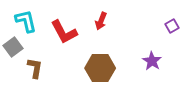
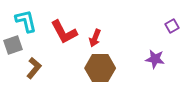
red arrow: moved 6 px left, 17 px down
gray square: moved 2 px up; rotated 18 degrees clockwise
purple star: moved 3 px right, 2 px up; rotated 24 degrees counterclockwise
brown L-shape: moved 1 px left; rotated 30 degrees clockwise
